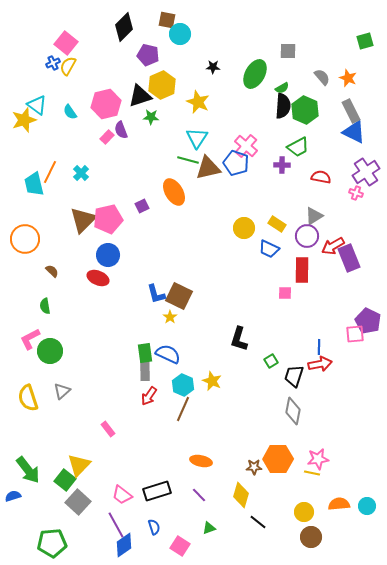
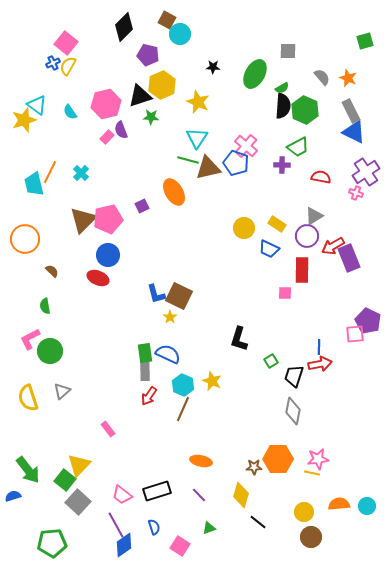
brown square at (167, 20): rotated 18 degrees clockwise
